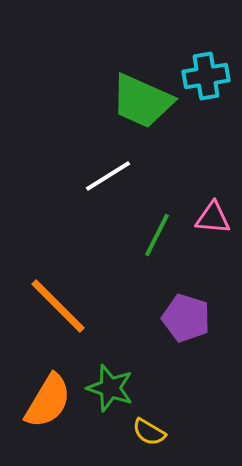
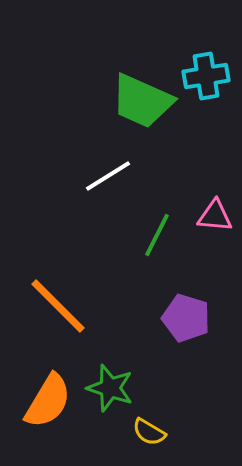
pink triangle: moved 2 px right, 2 px up
